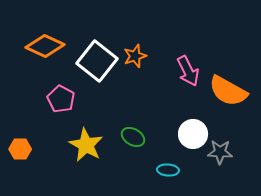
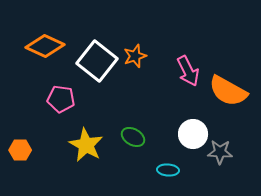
pink pentagon: rotated 20 degrees counterclockwise
orange hexagon: moved 1 px down
